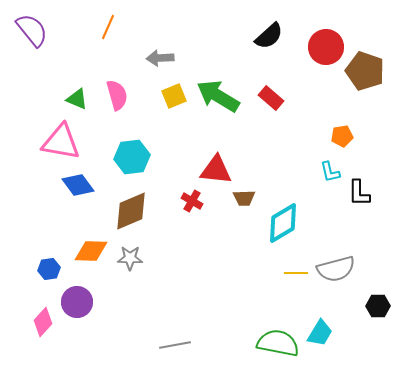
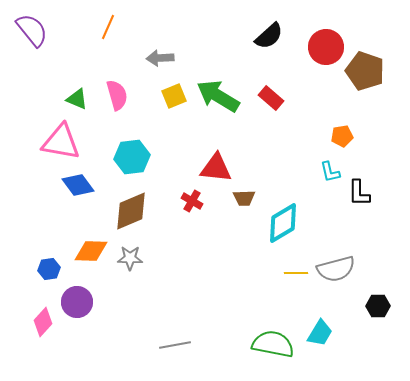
red triangle: moved 2 px up
green semicircle: moved 5 px left, 1 px down
